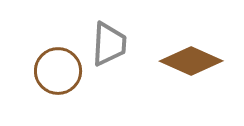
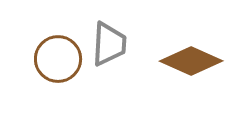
brown circle: moved 12 px up
